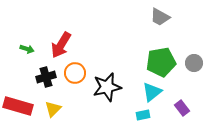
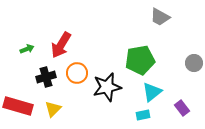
green arrow: rotated 40 degrees counterclockwise
green pentagon: moved 21 px left, 2 px up
orange circle: moved 2 px right
